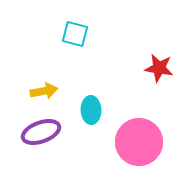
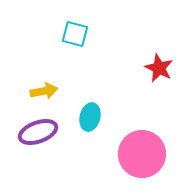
red star: rotated 16 degrees clockwise
cyan ellipse: moved 1 px left, 7 px down; rotated 16 degrees clockwise
purple ellipse: moved 3 px left
pink circle: moved 3 px right, 12 px down
